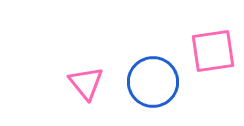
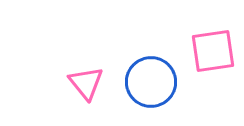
blue circle: moved 2 px left
